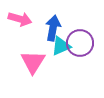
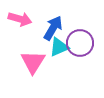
blue arrow: rotated 20 degrees clockwise
cyan triangle: moved 2 px left, 1 px down
